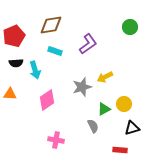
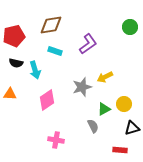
red pentagon: rotated 10 degrees clockwise
black semicircle: rotated 16 degrees clockwise
